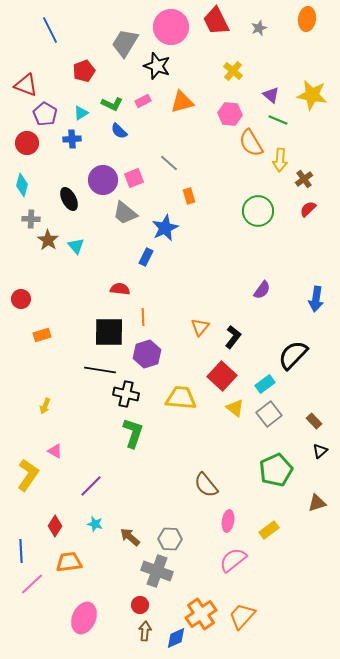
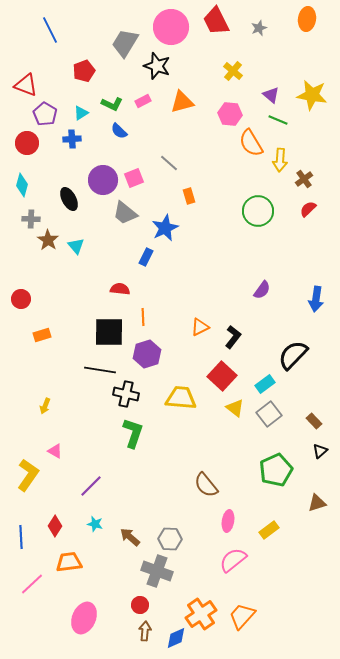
orange triangle at (200, 327): rotated 24 degrees clockwise
blue line at (21, 551): moved 14 px up
